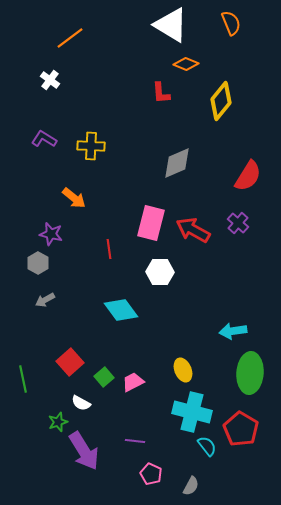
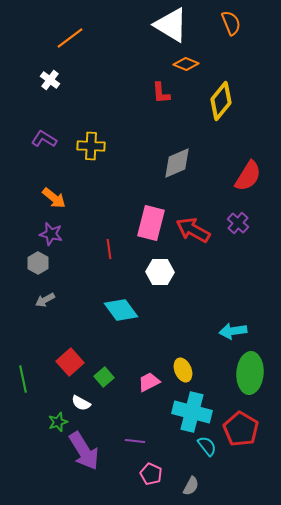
orange arrow: moved 20 px left
pink trapezoid: moved 16 px right
